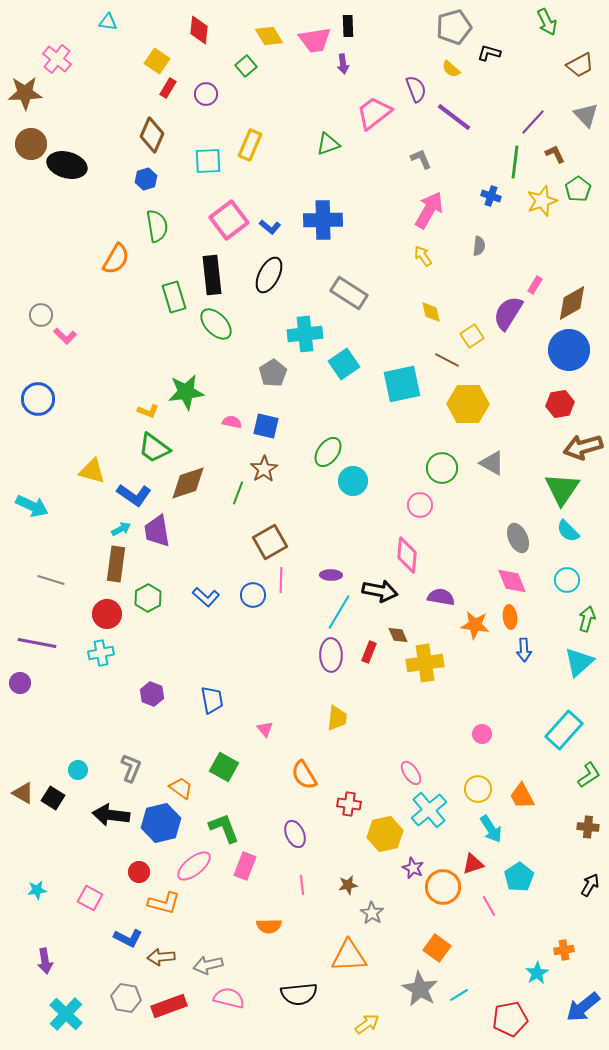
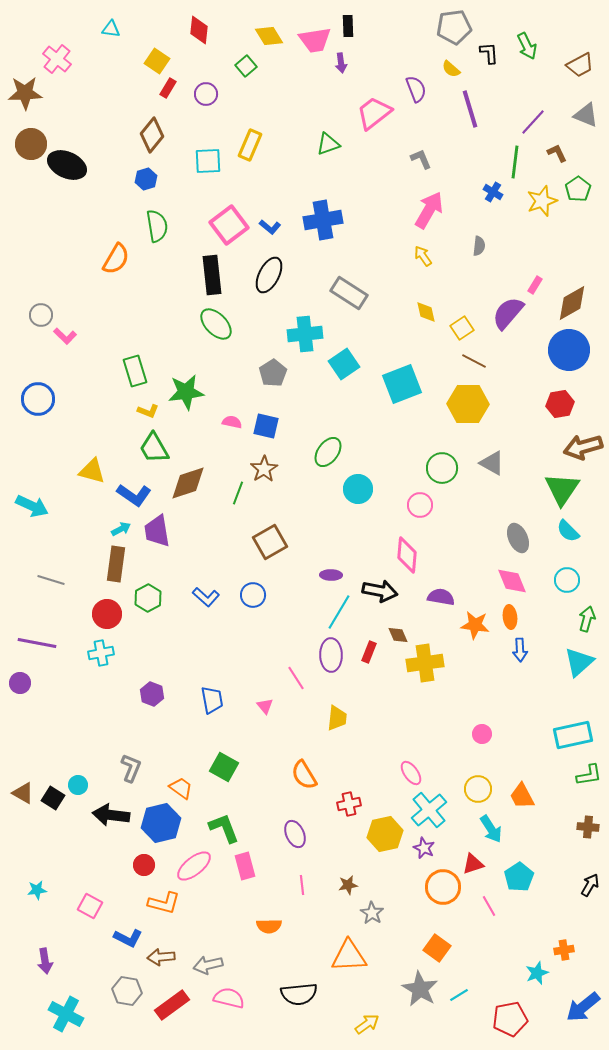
cyan triangle at (108, 22): moved 3 px right, 7 px down
green arrow at (547, 22): moved 20 px left, 24 px down
gray pentagon at (454, 27): rotated 8 degrees clockwise
black L-shape at (489, 53): rotated 70 degrees clockwise
purple arrow at (343, 64): moved 2 px left, 1 px up
gray triangle at (586, 115): rotated 24 degrees counterclockwise
purple line at (454, 117): moved 16 px right, 8 px up; rotated 36 degrees clockwise
brown diamond at (152, 135): rotated 16 degrees clockwise
brown L-shape at (555, 154): moved 2 px right, 1 px up
black ellipse at (67, 165): rotated 9 degrees clockwise
blue cross at (491, 196): moved 2 px right, 4 px up; rotated 12 degrees clockwise
pink square at (229, 220): moved 5 px down
blue cross at (323, 220): rotated 9 degrees counterclockwise
green rectangle at (174, 297): moved 39 px left, 74 px down
yellow diamond at (431, 312): moved 5 px left
purple semicircle at (508, 313): rotated 9 degrees clockwise
yellow square at (472, 336): moved 10 px left, 8 px up
brown line at (447, 360): moved 27 px right, 1 px down
cyan square at (402, 384): rotated 9 degrees counterclockwise
green trapezoid at (154, 448): rotated 24 degrees clockwise
cyan circle at (353, 481): moved 5 px right, 8 px down
pink line at (281, 580): moved 15 px right, 98 px down; rotated 35 degrees counterclockwise
blue arrow at (524, 650): moved 4 px left
pink triangle at (265, 729): moved 23 px up
cyan rectangle at (564, 730): moved 9 px right, 5 px down; rotated 36 degrees clockwise
cyan circle at (78, 770): moved 15 px down
green L-shape at (589, 775): rotated 24 degrees clockwise
red cross at (349, 804): rotated 20 degrees counterclockwise
pink rectangle at (245, 866): rotated 36 degrees counterclockwise
purple star at (413, 868): moved 11 px right, 20 px up
red circle at (139, 872): moved 5 px right, 7 px up
pink square at (90, 898): moved 8 px down
cyan star at (537, 973): rotated 10 degrees clockwise
gray hexagon at (126, 998): moved 1 px right, 7 px up
red rectangle at (169, 1006): moved 3 px right, 1 px up; rotated 16 degrees counterclockwise
cyan cross at (66, 1014): rotated 16 degrees counterclockwise
